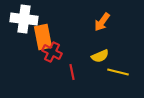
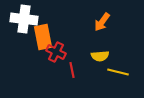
red cross: moved 4 px right
yellow semicircle: rotated 18 degrees clockwise
red line: moved 2 px up
